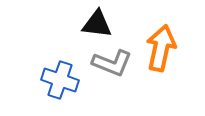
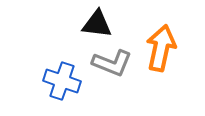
blue cross: moved 2 px right, 1 px down
